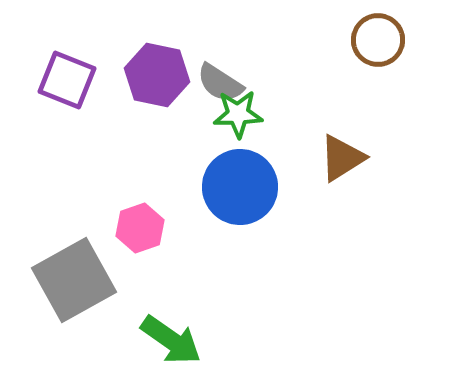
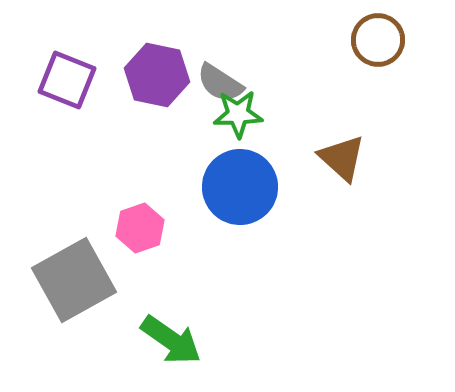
brown triangle: rotated 46 degrees counterclockwise
